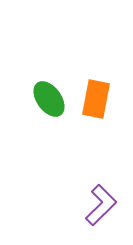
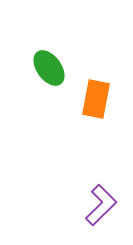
green ellipse: moved 31 px up
